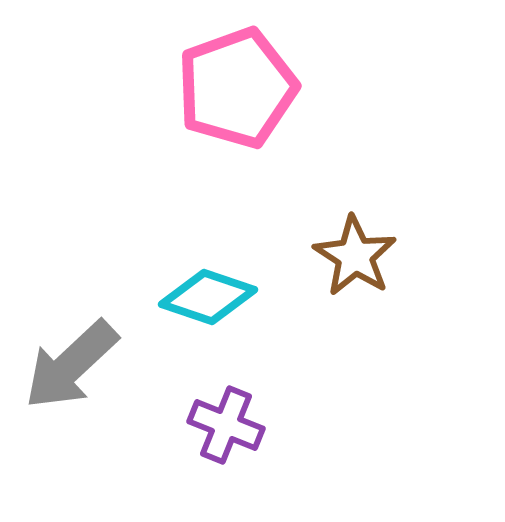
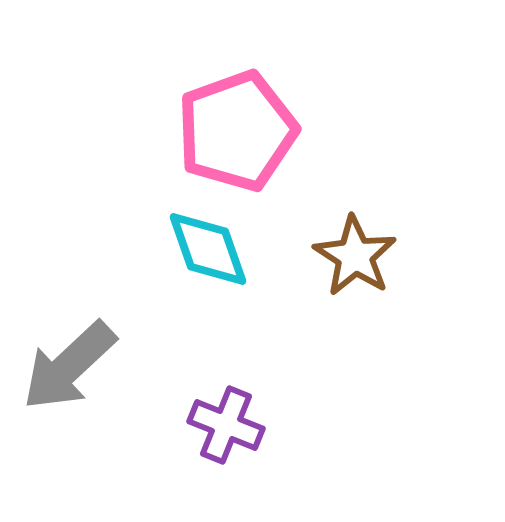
pink pentagon: moved 43 px down
cyan diamond: moved 48 px up; rotated 52 degrees clockwise
gray arrow: moved 2 px left, 1 px down
